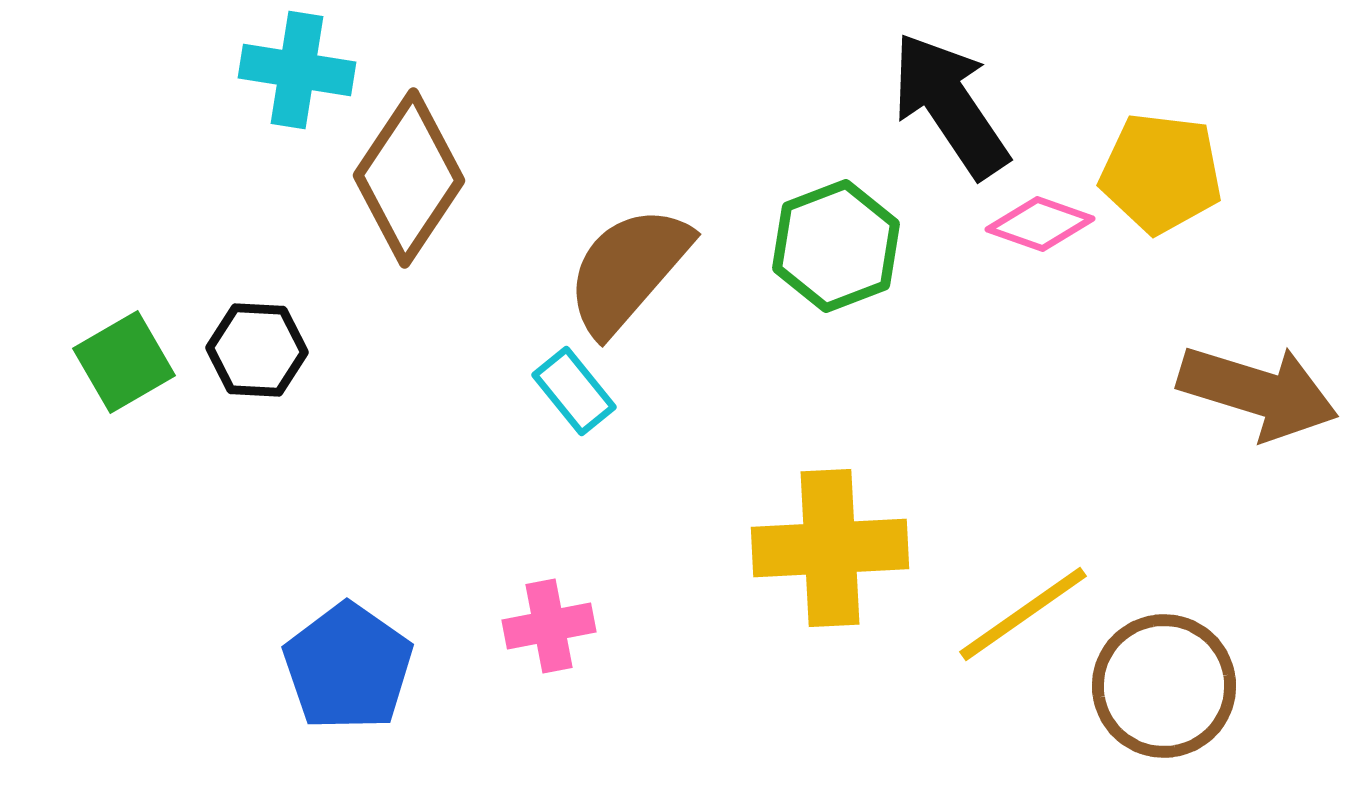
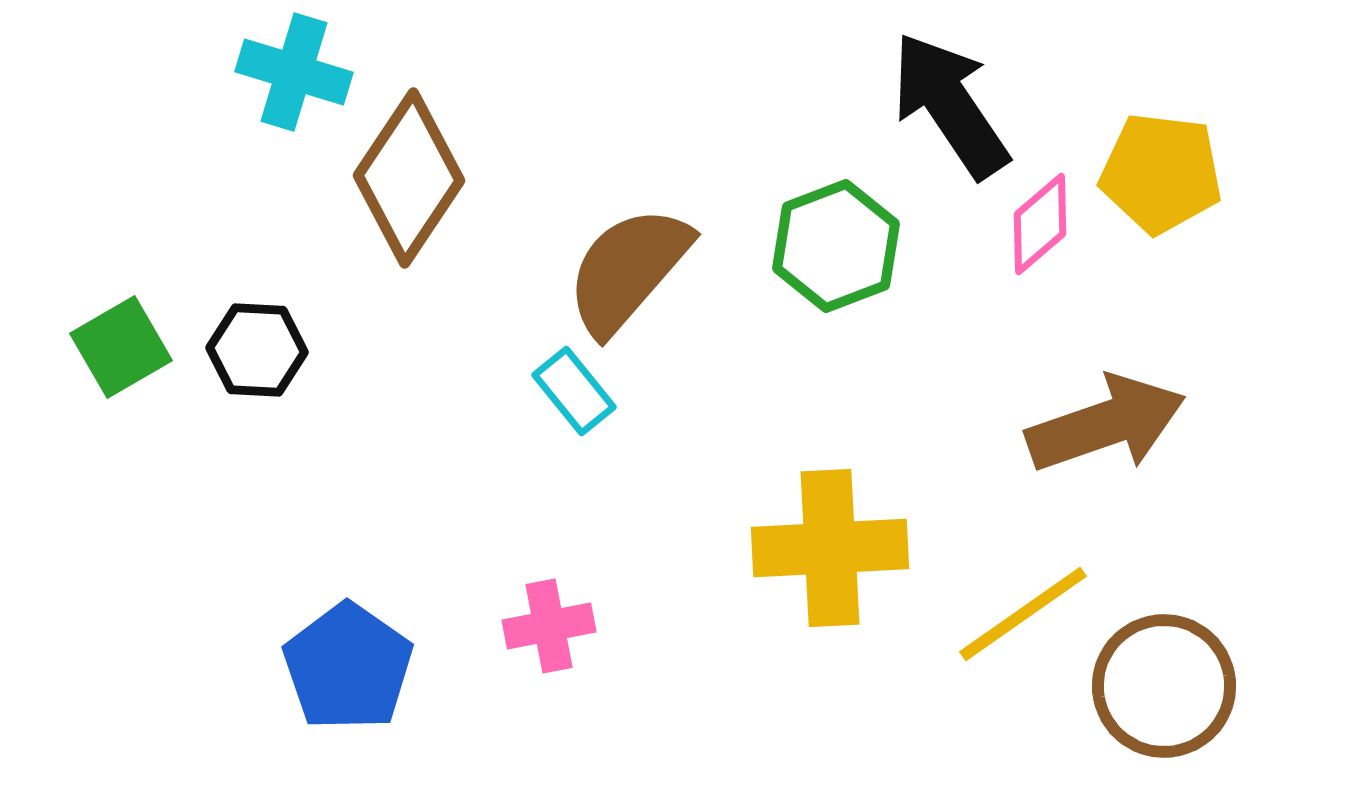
cyan cross: moved 3 px left, 2 px down; rotated 8 degrees clockwise
pink diamond: rotated 60 degrees counterclockwise
green square: moved 3 px left, 15 px up
brown arrow: moved 152 px left, 32 px down; rotated 36 degrees counterclockwise
